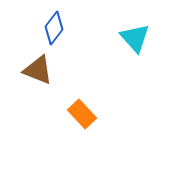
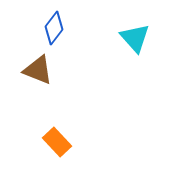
orange rectangle: moved 25 px left, 28 px down
